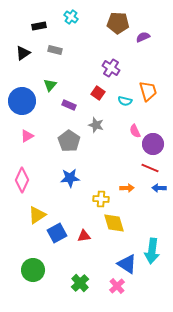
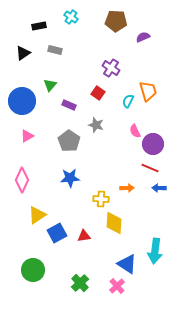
brown pentagon: moved 2 px left, 2 px up
cyan semicircle: moved 3 px right; rotated 104 degrees clockwise
yellow diamond: rotated 20 degrees clockwise
cyan arrow: moved 3 px right
